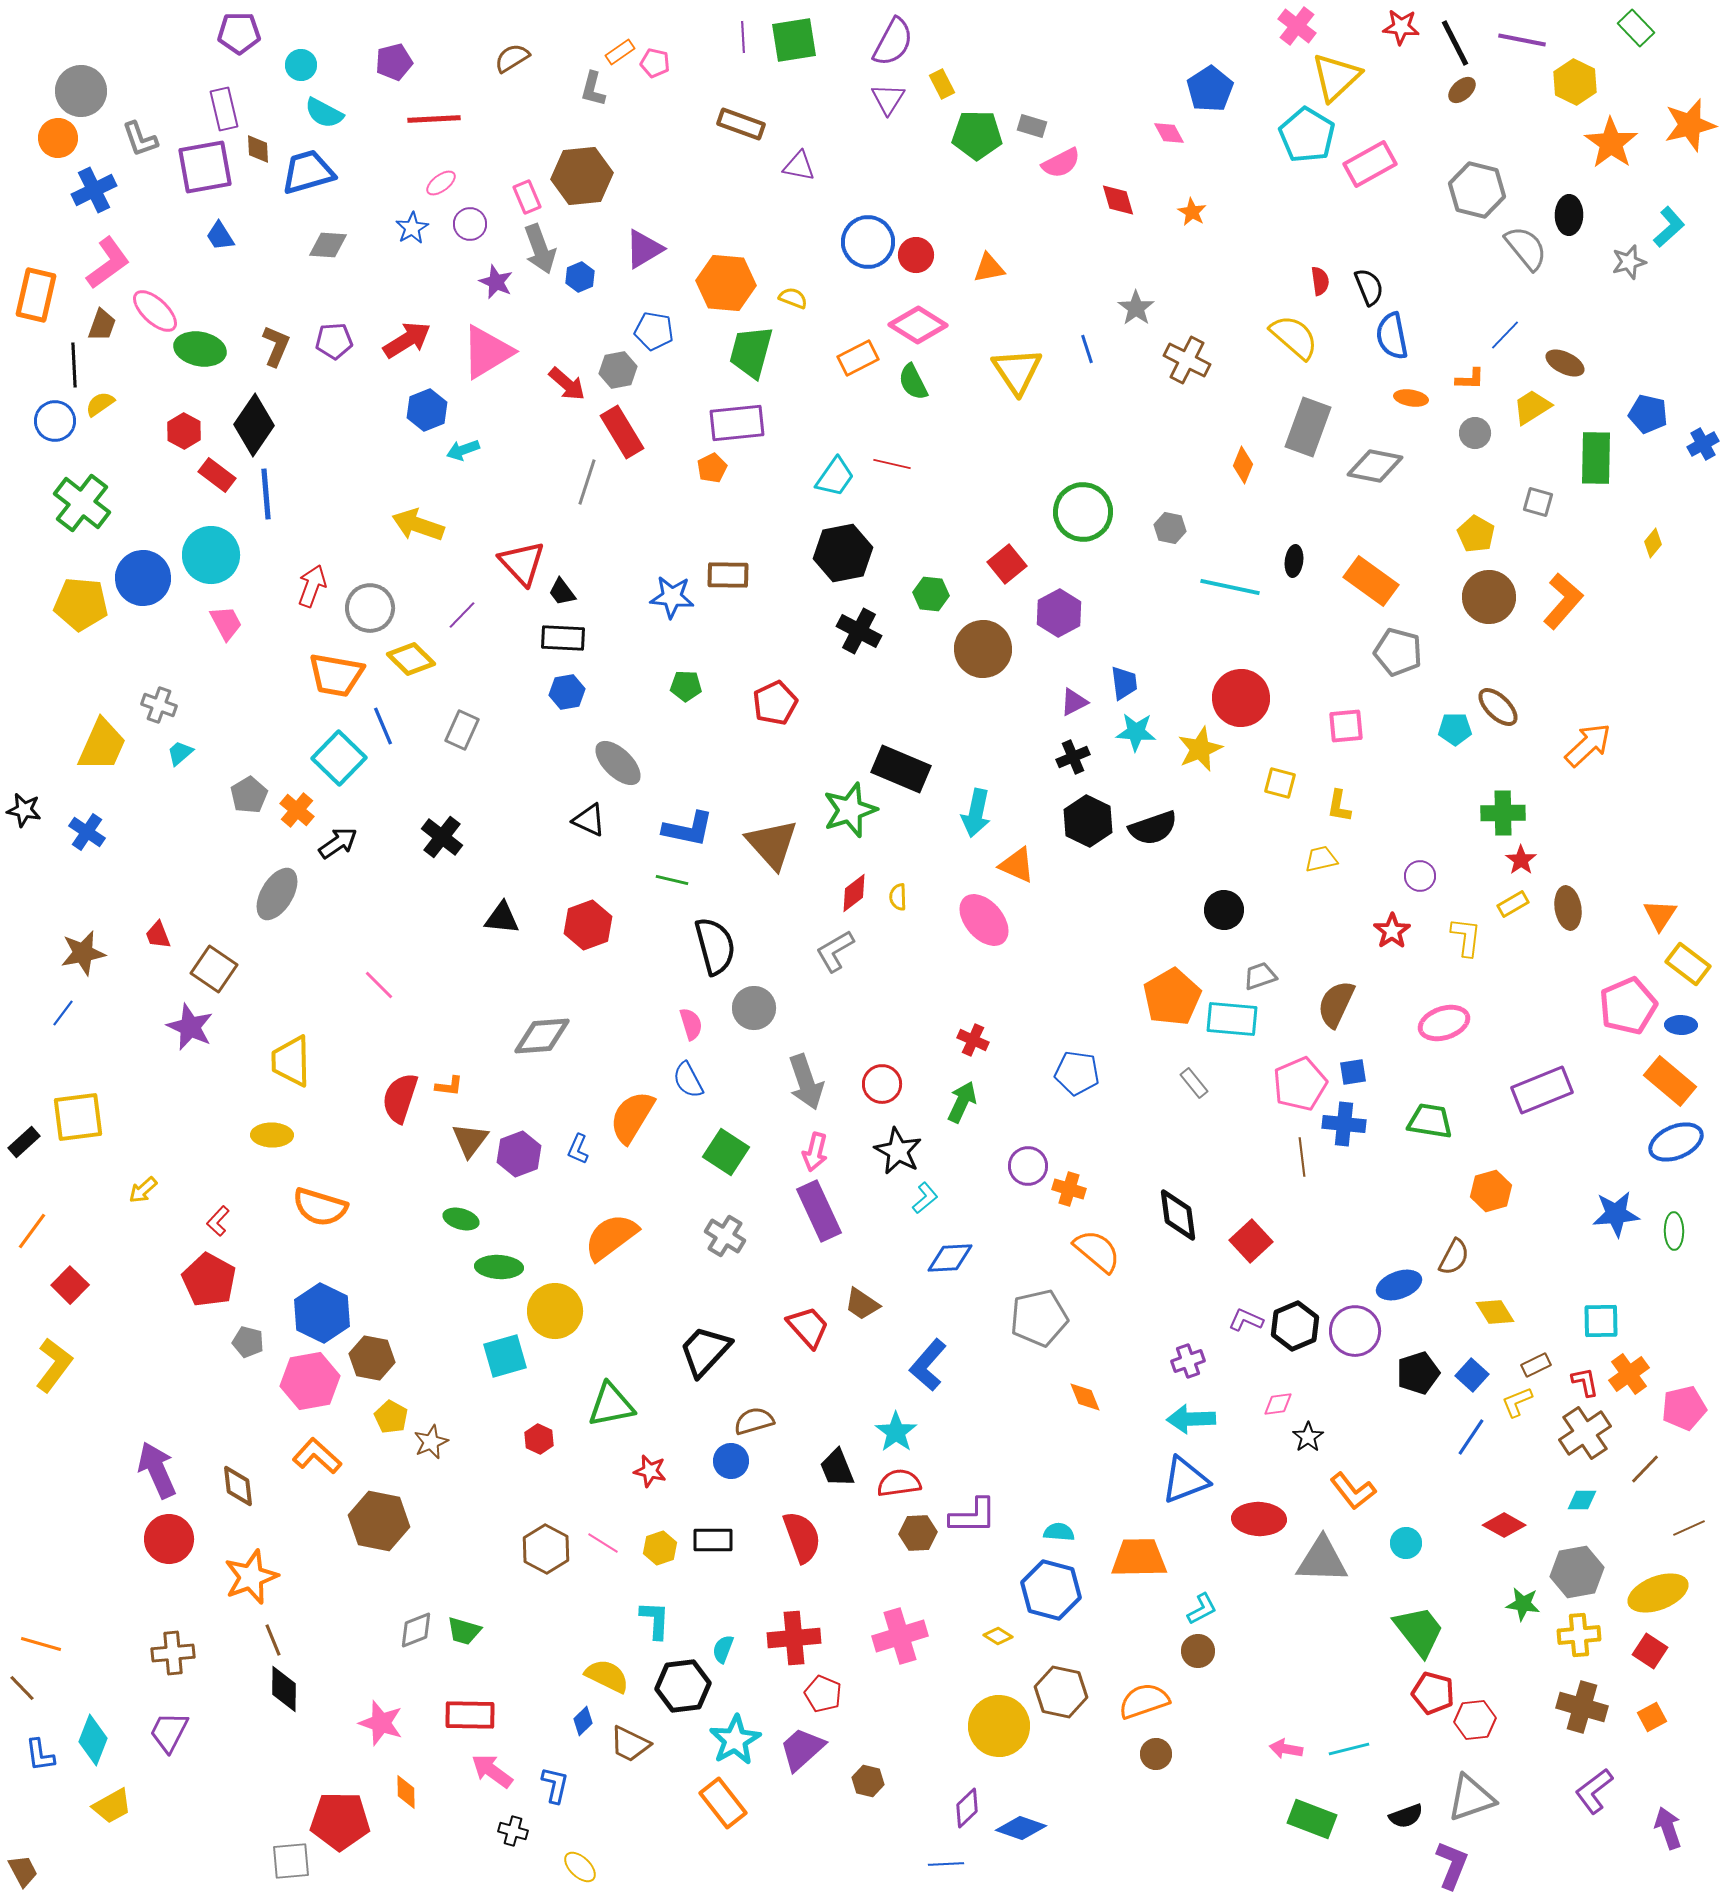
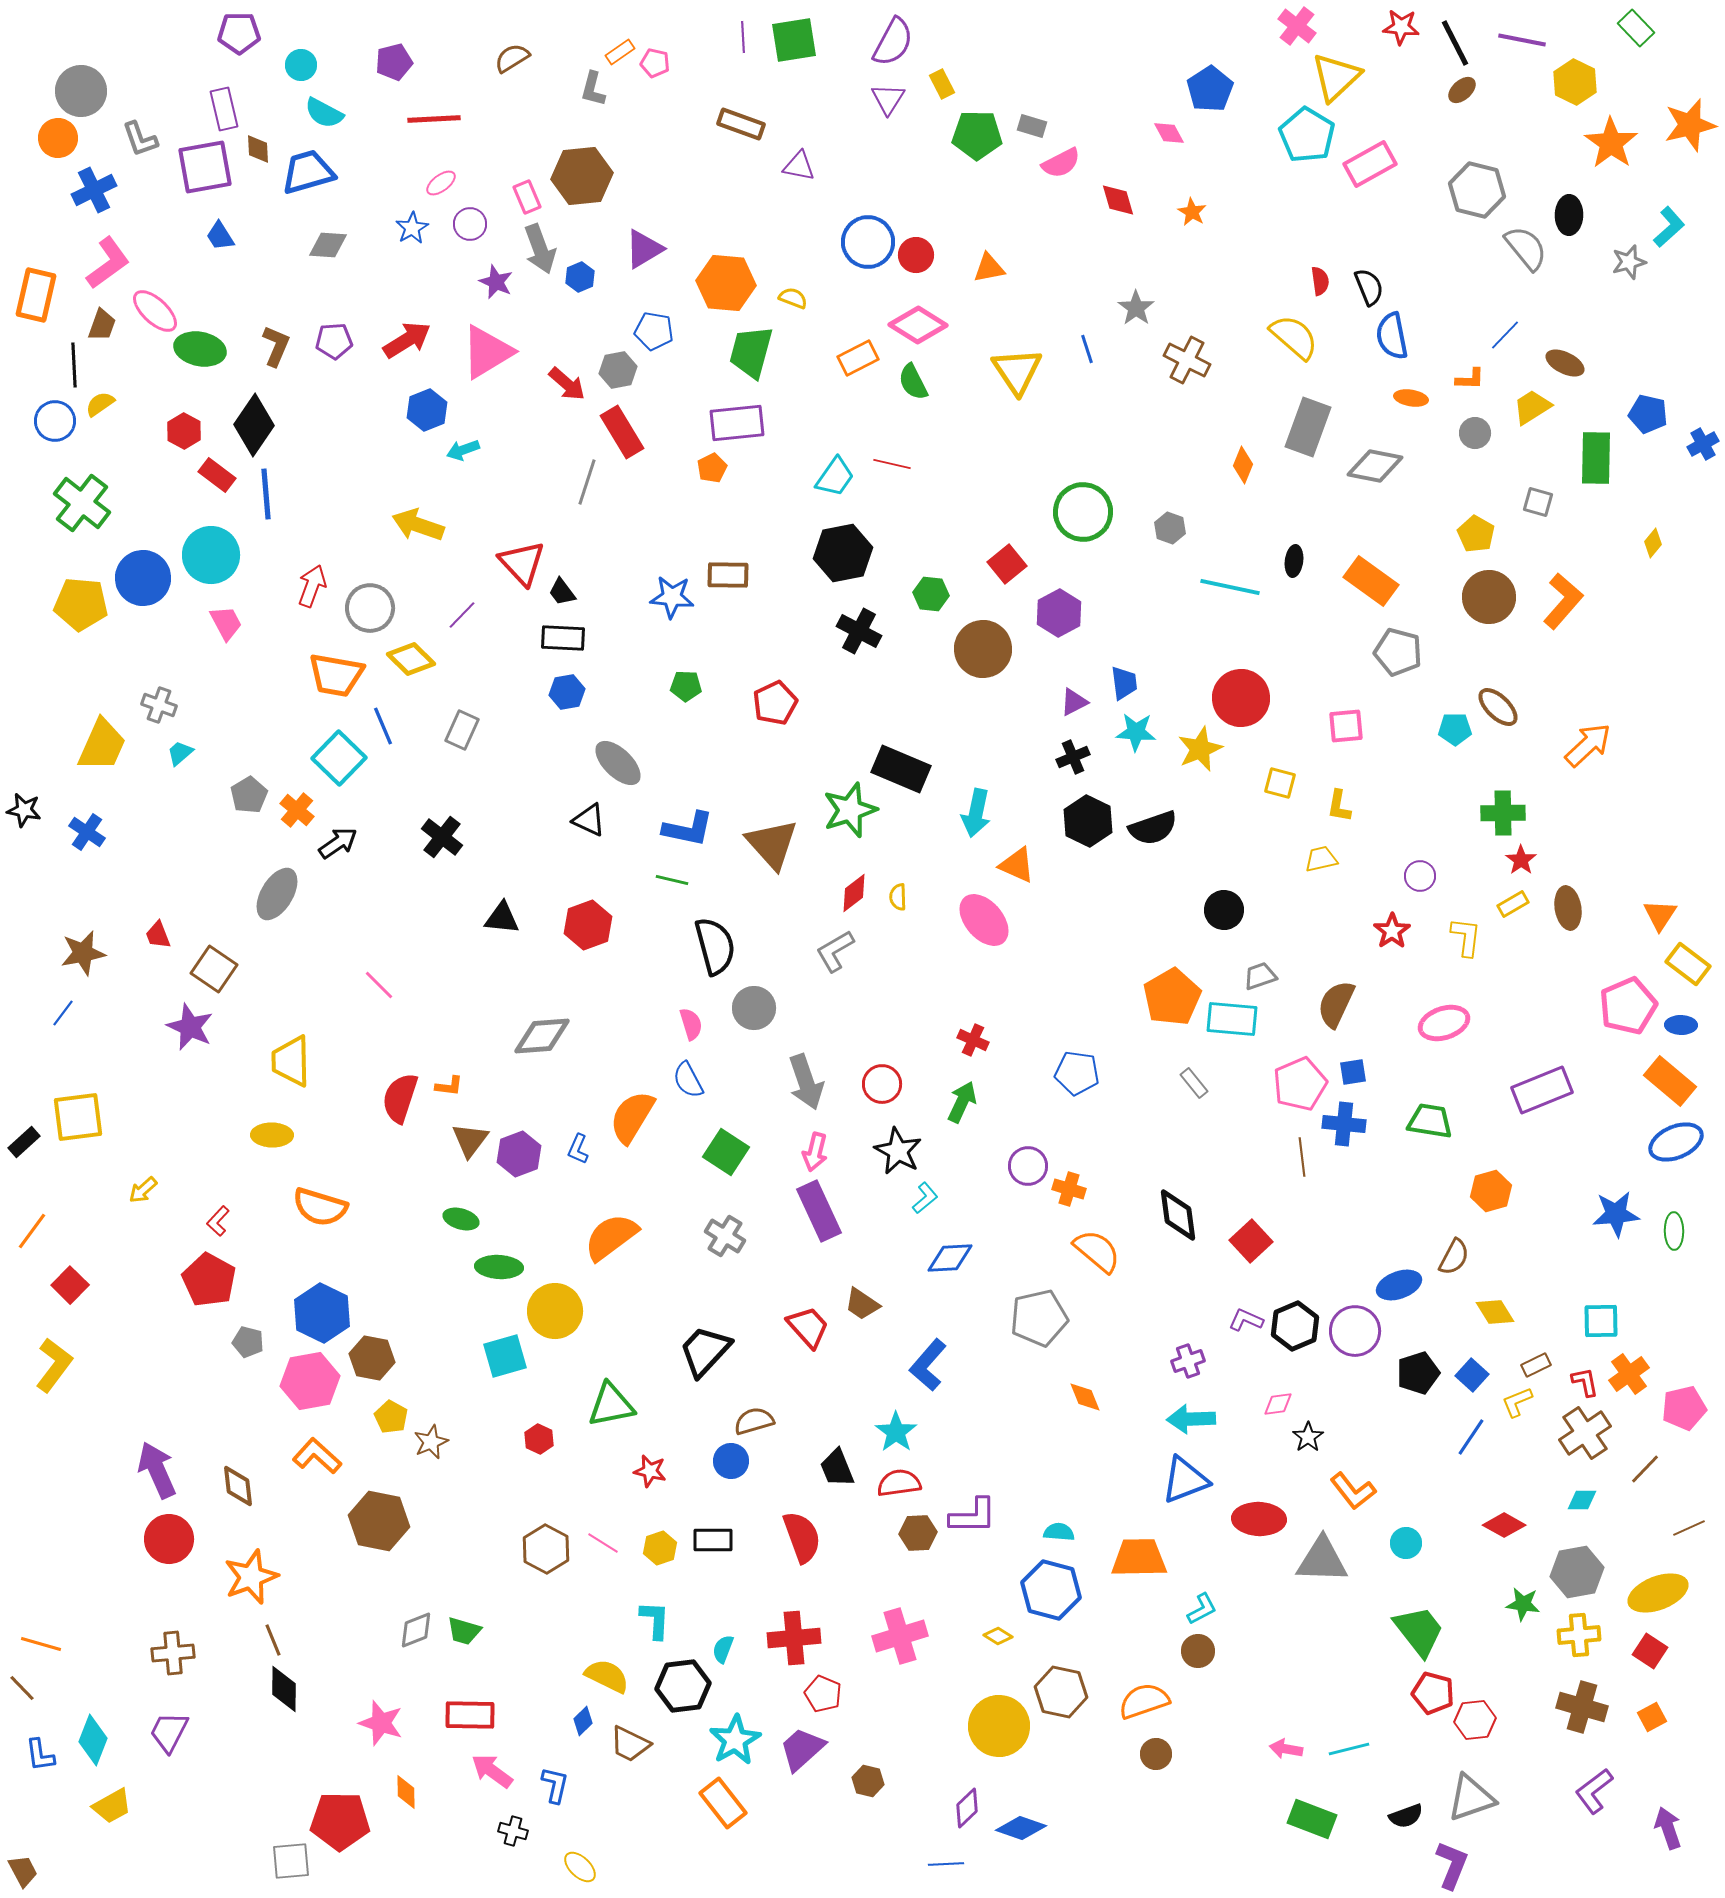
gray hexagon at (1170, 528): rotated 8 degrees clockwise
